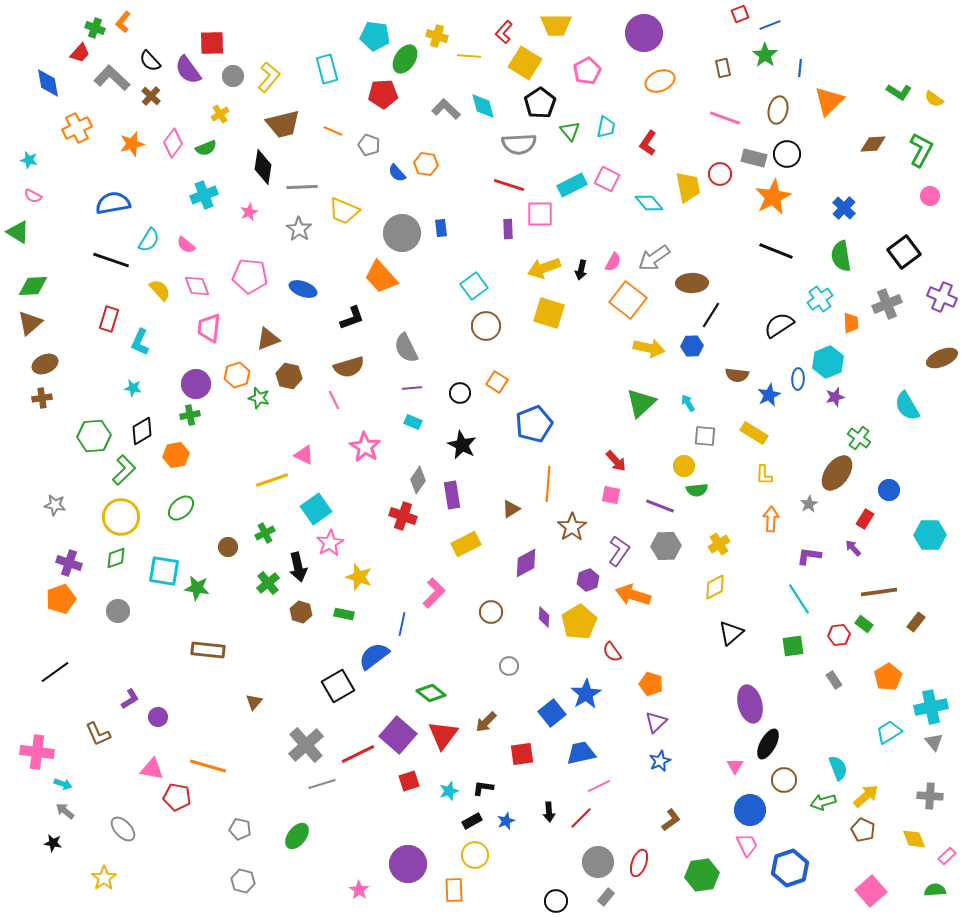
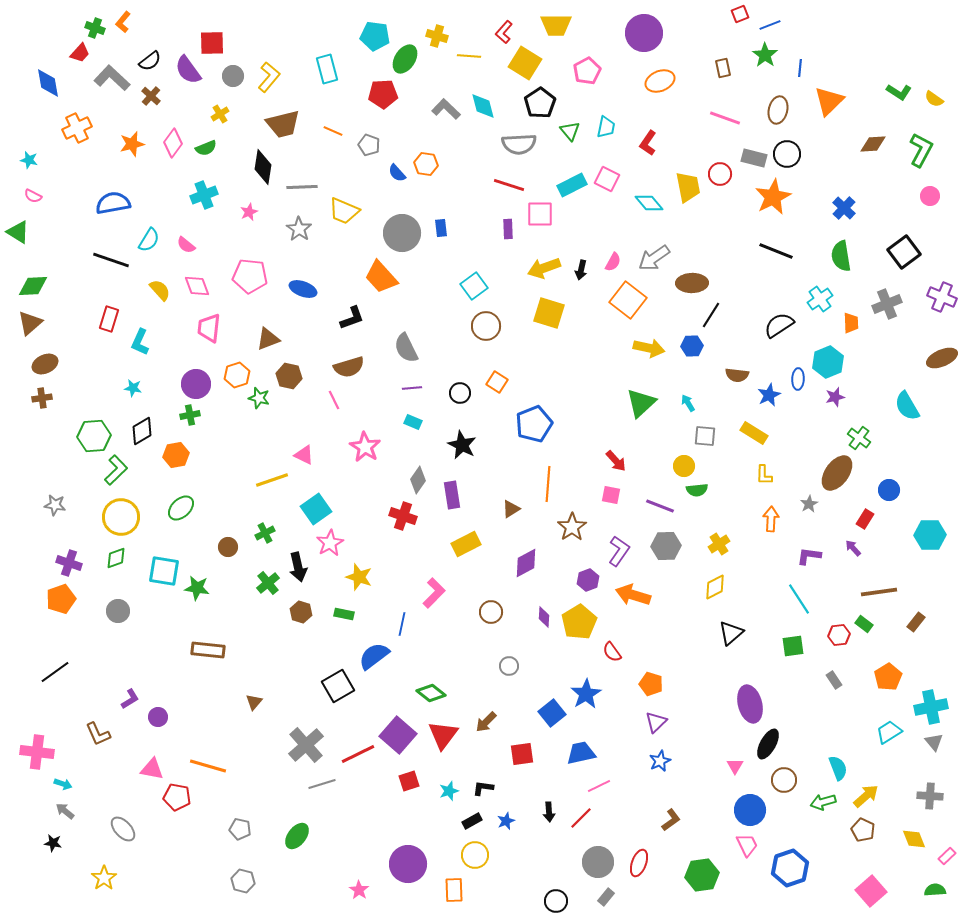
black semicircle at (150, 61): rotated 85 degrees counterclockwise
green L-shape at (124, 470): moved 8 px left
